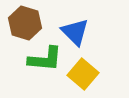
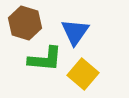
blue triangle: rotated 20 degrees clockwise
